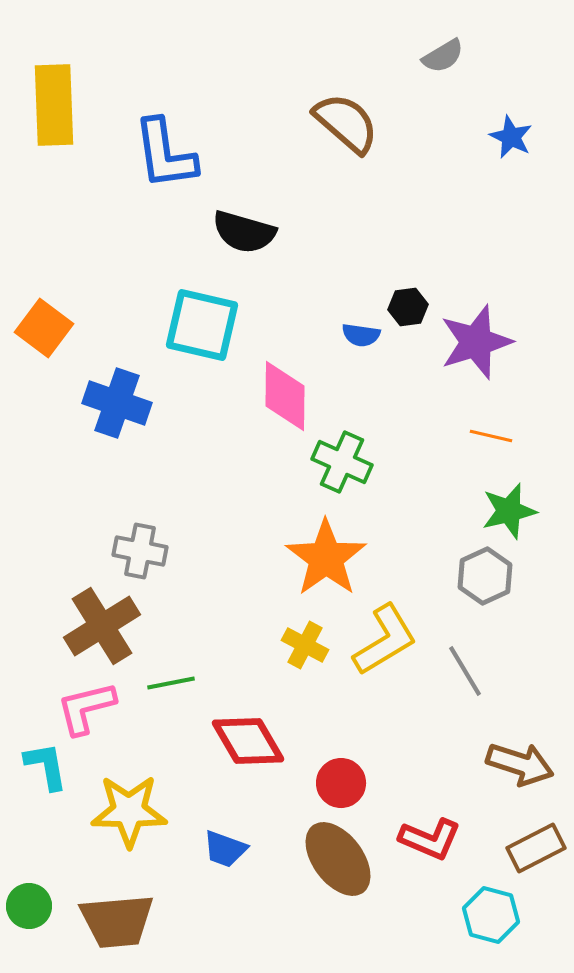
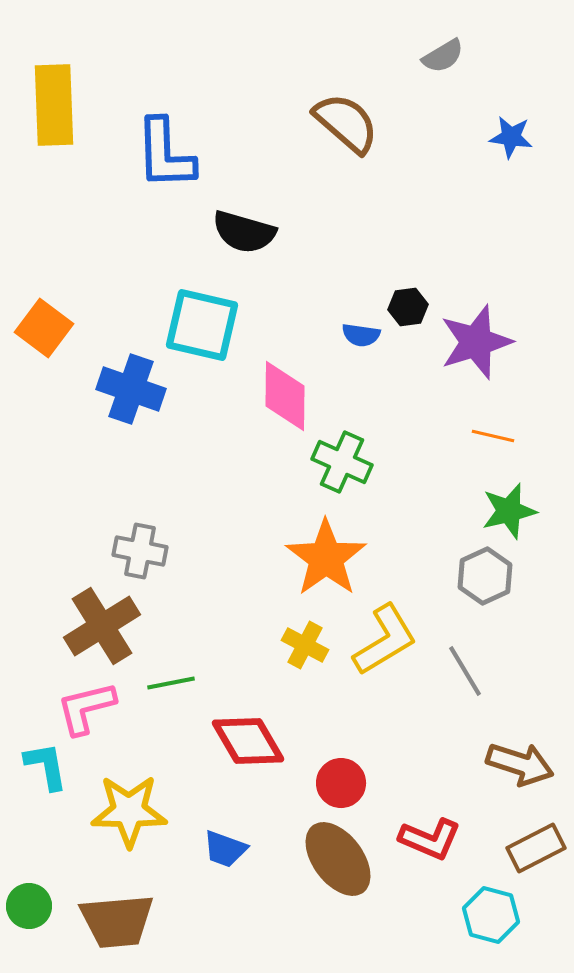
blue star: rotated 18 degrees counterclockwise
blue L-shape: rotated 6 degrees clockwise
blue cross: moved 14 px right, 14 px up
orange line: moved 2 px right
